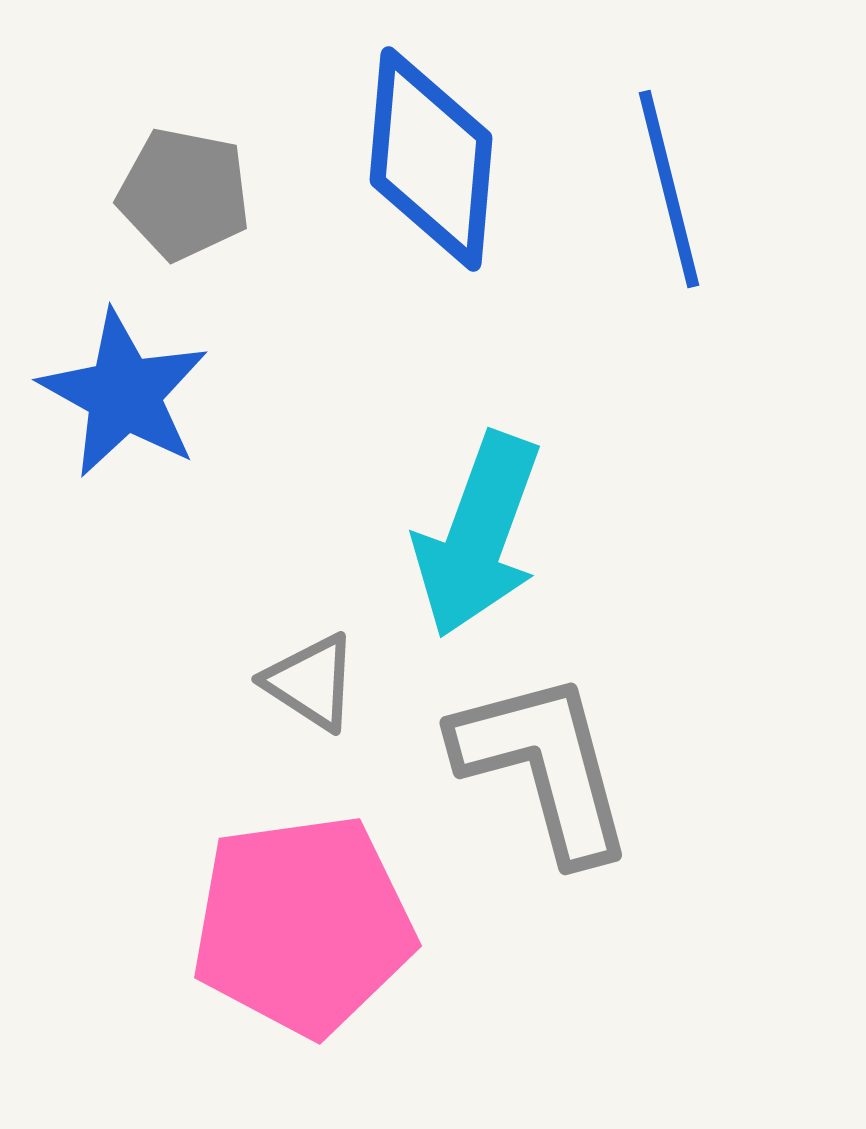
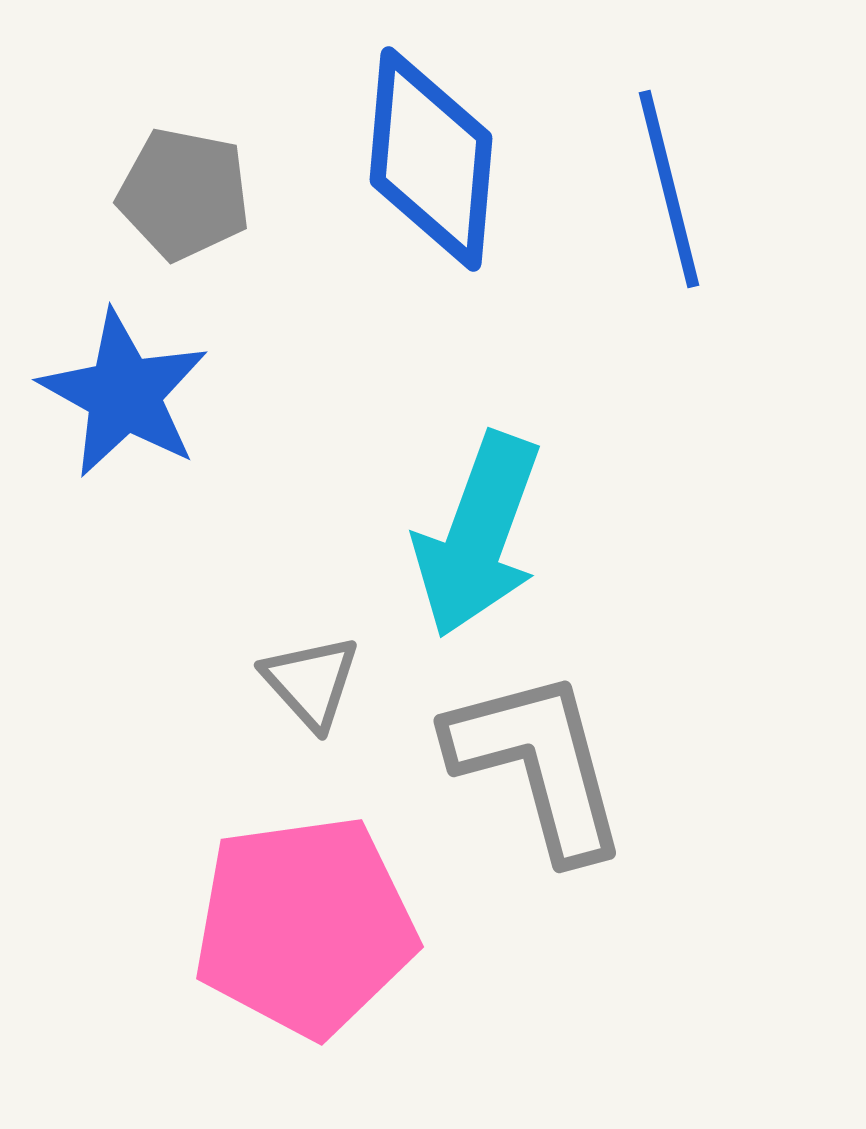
gray triangle: rotated 15 degrees clockwise
gray L-shape: moved 6 px left, 2 px up
pink pentagon: moved 2 px right, 1 px down
